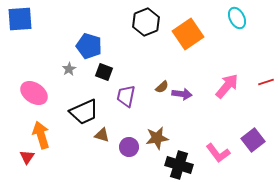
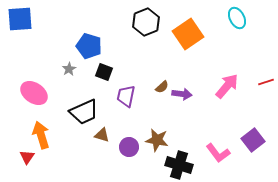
brown star: moved 2 px down; rotated 20 degrees clockwise
